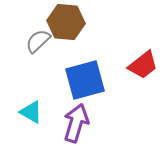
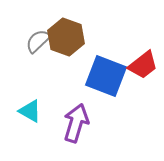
brown hexagon: moved 15 px down; rotated 15 degrees clockwise
blue square: moved 21 px right, 4 px up; rotated 36 degrees clockwise
cyan triangle: moved 1 px left, 1 px up
